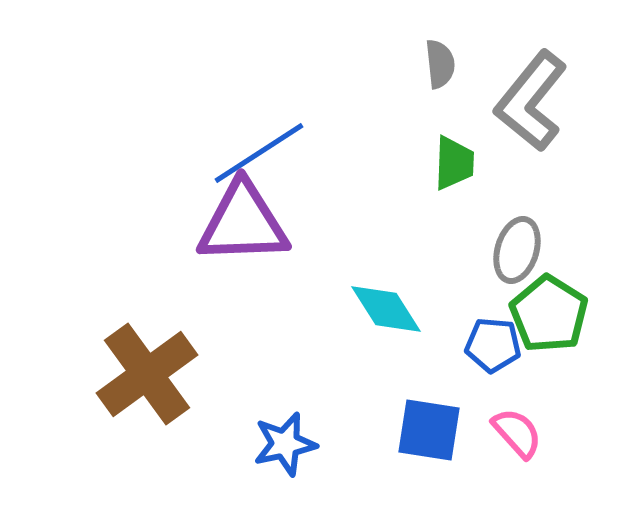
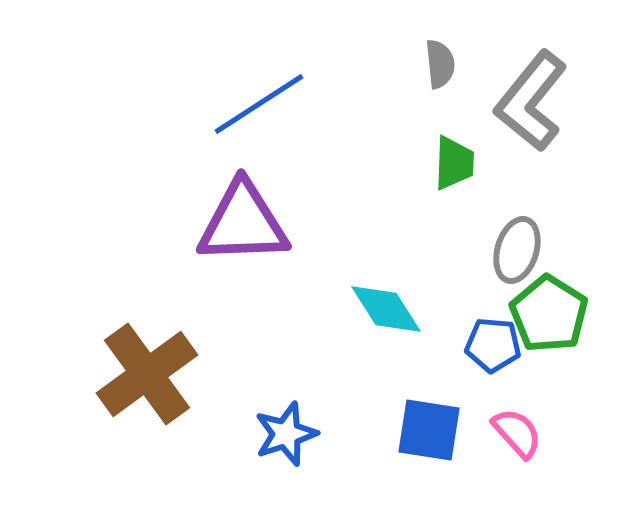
blue line: moved 49 px up
blue star: moved 1 px right, 10 px up; rotated 6 degrees counterclockwise
